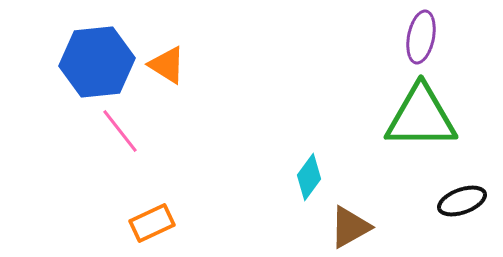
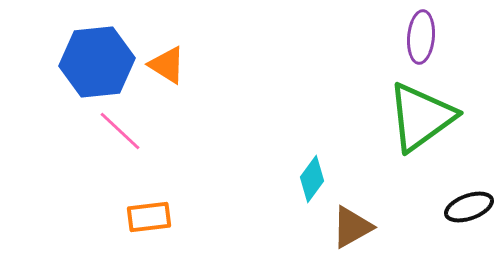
purple ellipse: rotated 6 degrees counterclockwise
green triangle: rotated 36 degrees counterclockwise
pink line: rotated 9 degrees counterclockwise
cyan diamond: moved 3 px right, 2 px down
black ellipse: moved 7 px right, 6 px down
orange rectangle: moved 3 px left, 6 px up; rotated 18 degrees clockwise
brown triangle: moved 2 px right
